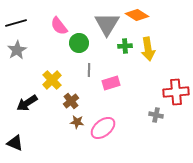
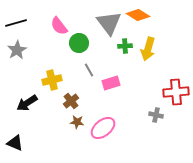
orange diamond: moved 1 px right
gray triangle: moved 2 px right, 1 px up; rotated 8 degrees counterclockwise
yellow arrow: rotated 25 degrees clockwise
gray line: rotated 32 degrees counterclockwise
yellow cross: rotated 30 degrees clockwise
